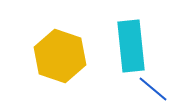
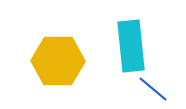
yellow hexagon: moved 2 px left, 5 px down; rotated 18 degrees counterclockwise
